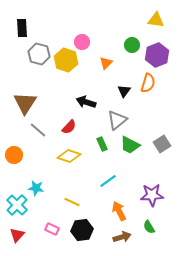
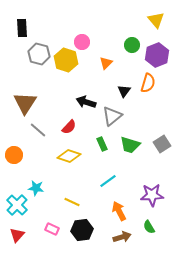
yellow triangle: rotated 42 degrees clockwise
gray triangle: moved 5 px left, 4 px up
green trapezoid: rotated 10 degrees counterclockwise
